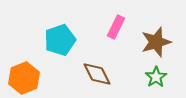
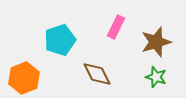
green star: rotated 20 degrees counterclockwise
